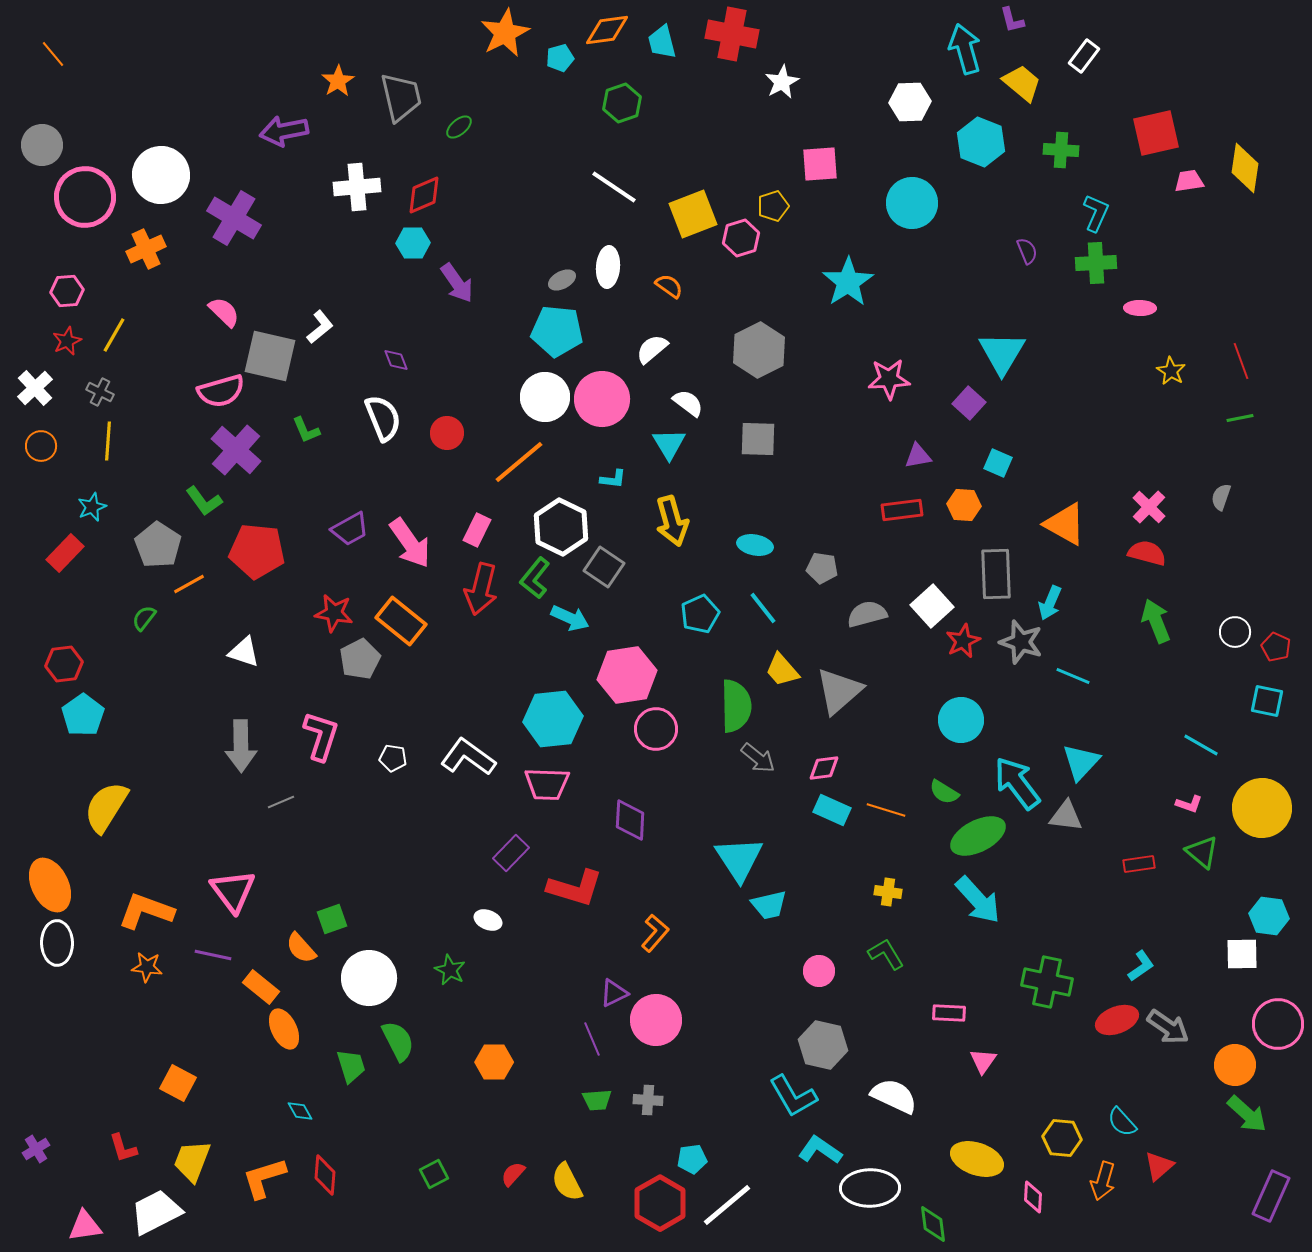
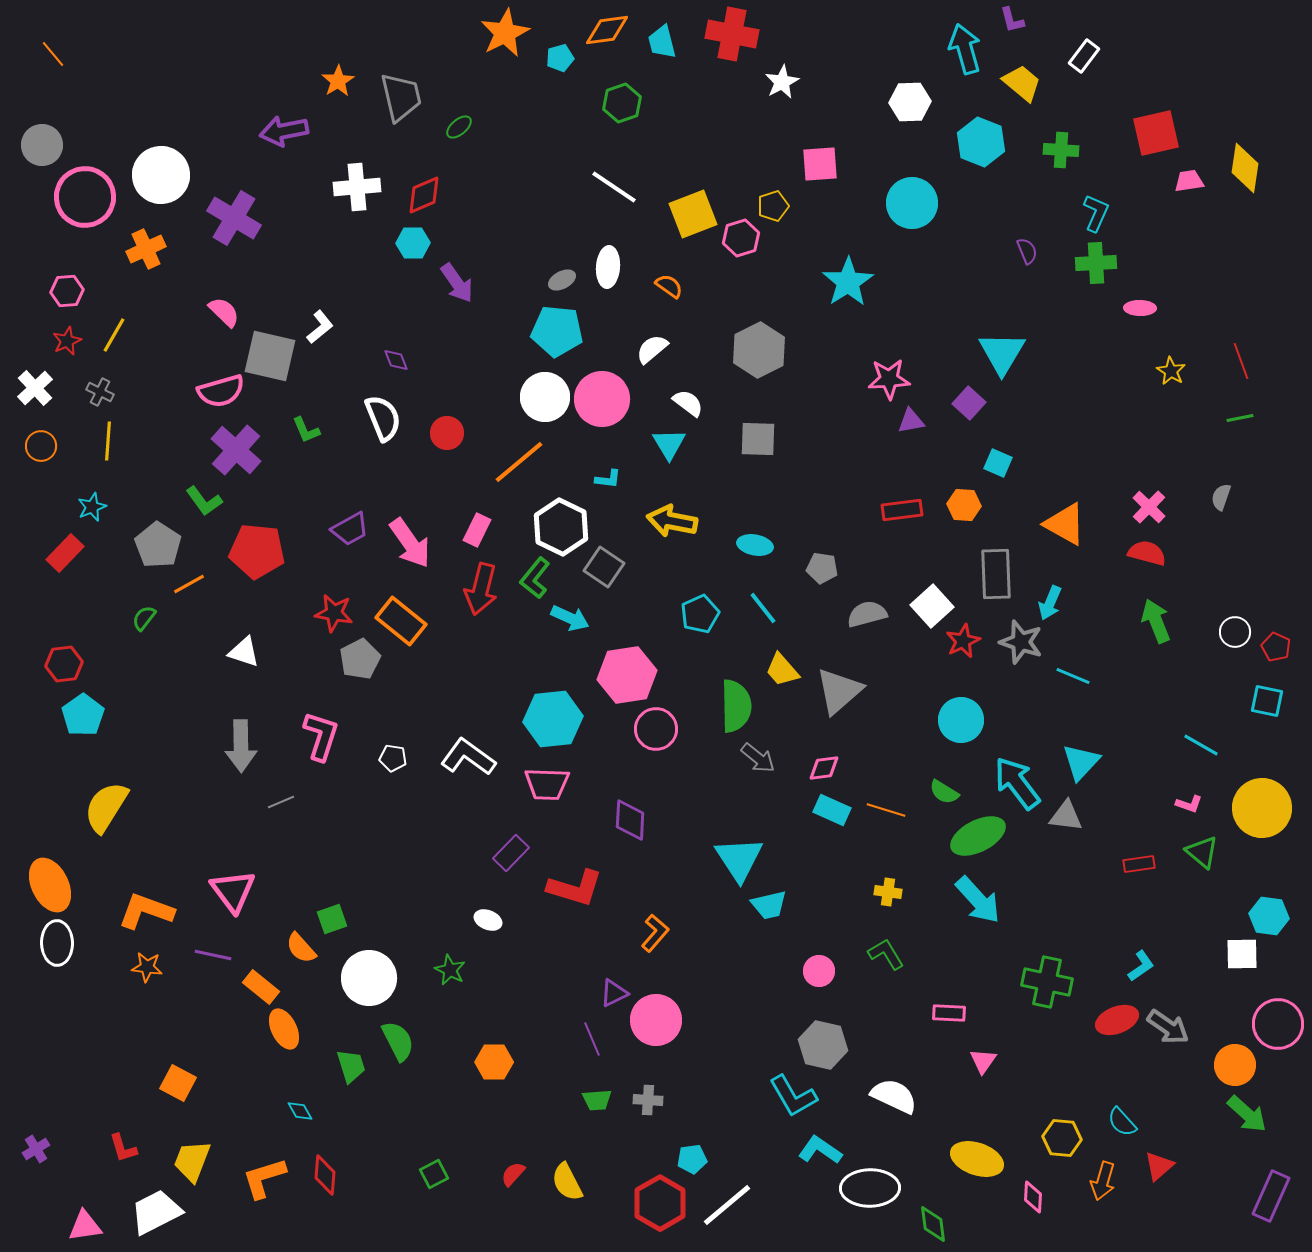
purple triangle at (918, 456): moved 7 px left, 35 px up
cyan L-shape at (613, 479): moved 5 px left
yellow arrow at (672, 521): rotated 117 degrees clockwise
